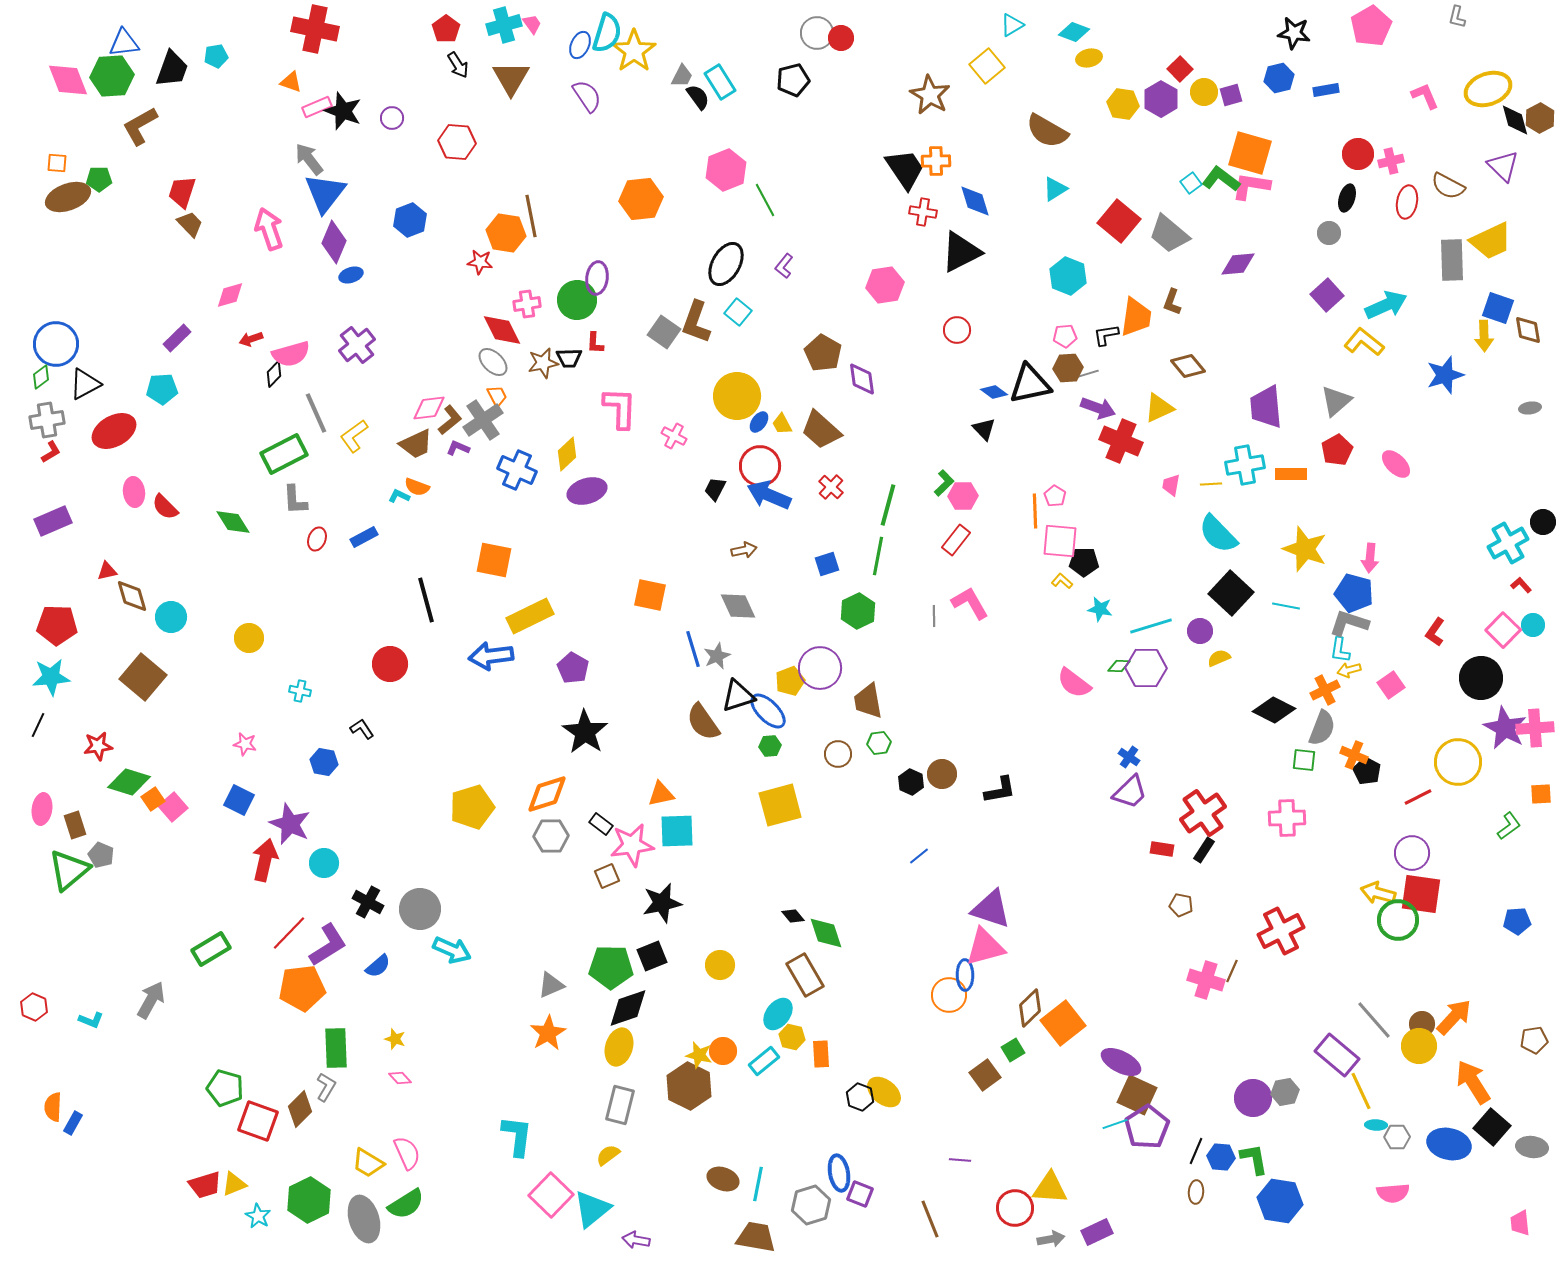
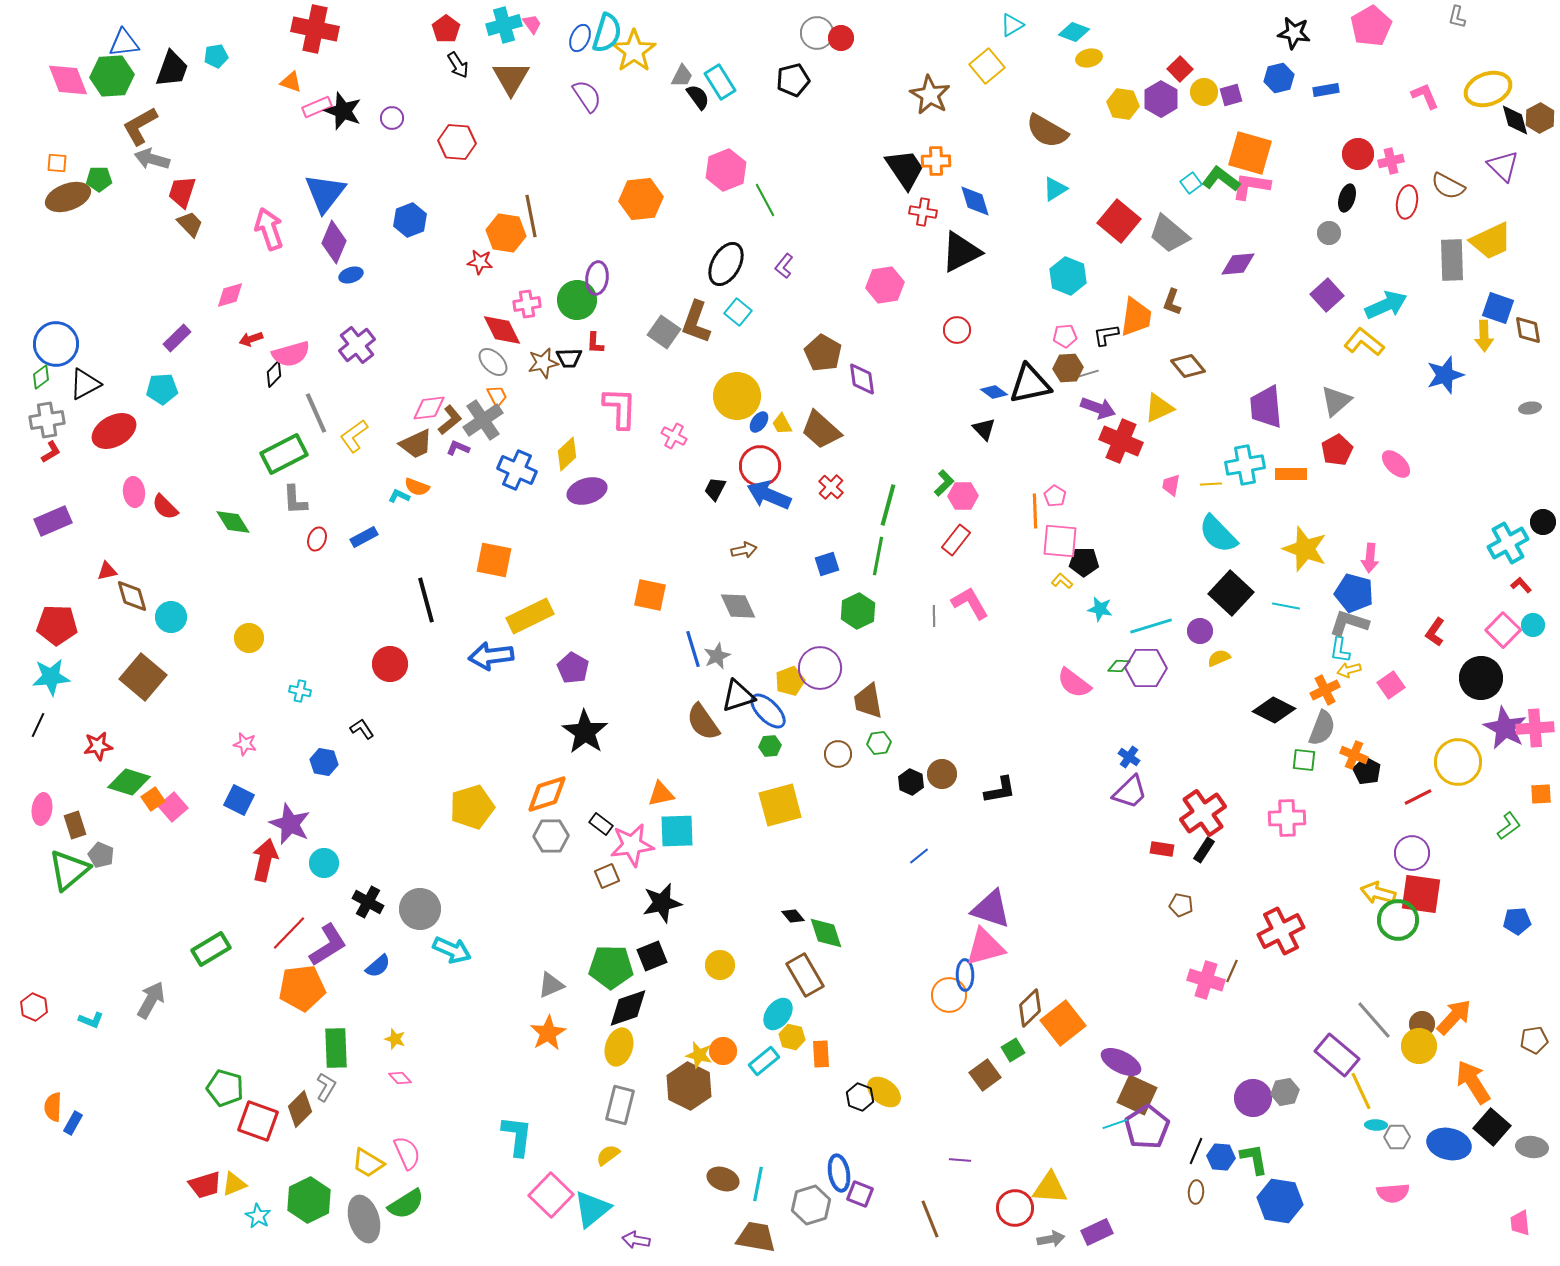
blue ellipse at (580, 45): moved 7 px up
gray arrow at (309, 159): moved 157 px left; rotated 36 degrees counterclockwise
